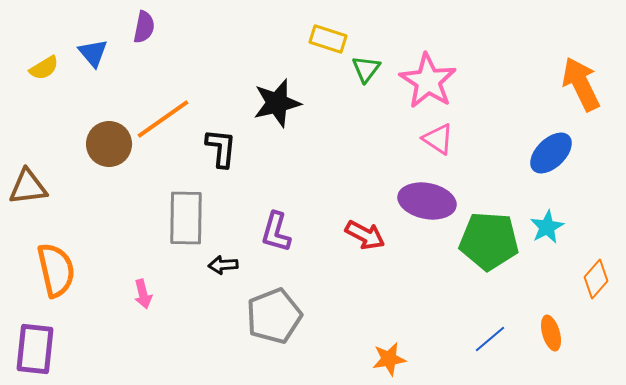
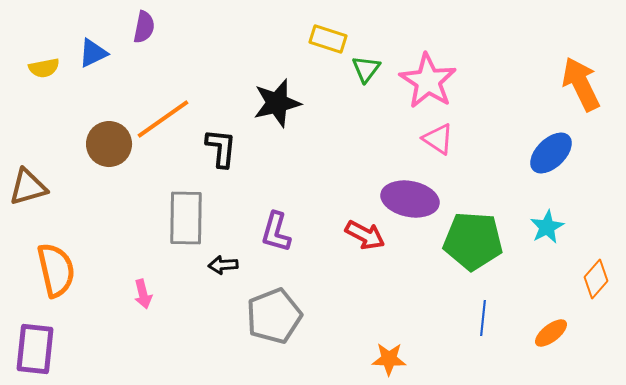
blue triangle: rotated 44 degrees clockwise
yellow semicircle: rotated 20 degrees clockwise
brown triangle: rotated 9 degrees counterclockwise
purple ellipse: moved 17 px left, 2 px up
green pentagon: moved 16 px left
orange ellipse: rotated 68 degrees clockwise
blue line: moved 7 px left, 21 px up; rotated 44 degrees counterclockwise
orange star: rotated 12 degrees clockwise
